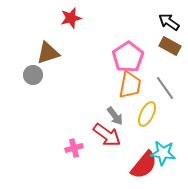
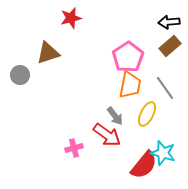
black arrow: rotated 40 degrees counterclockwise
brown rectangle: rotated 70 degrees counterclockwise
gray circle: moved 13 px left
cyan star: rotated 10 degrees clockwise
